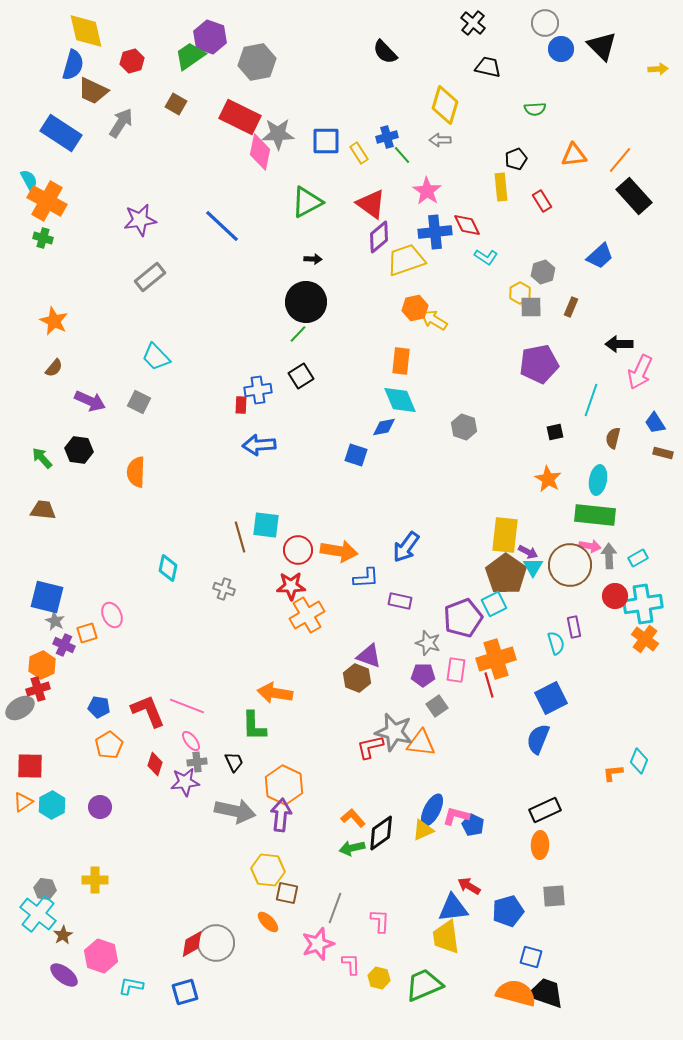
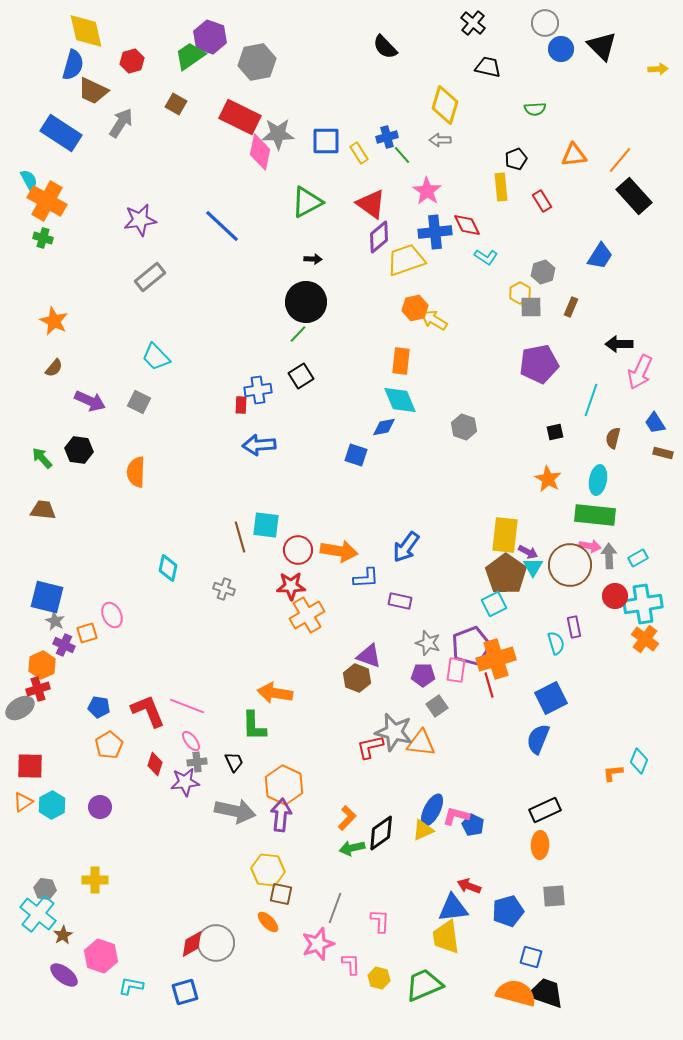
black semicircle at (385, 52): moved 5 px up
blue trapezoid at (600, 256): rotated 16 degrees counterclockwise
purple pentagon at (463, 618): moved 8 px right, 28 px down
orange L-shape at (353, 818): moved 6 px left; rotated 85 degrees clockwise
red arrow at (469, 886): rotated 10 degrees counterclockwise
brown square at (287, 893): moved 6 px left, 1 px down
